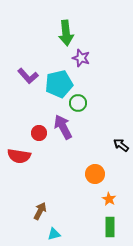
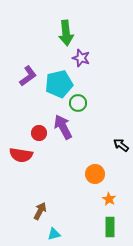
purple L-shape: rotated 85 degrees counterclockwise
red semicircle: moved 2 px right, 1 px up
